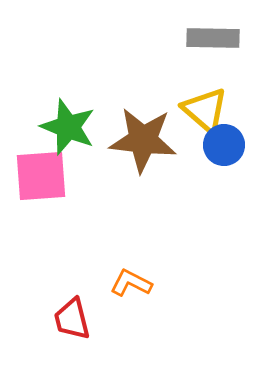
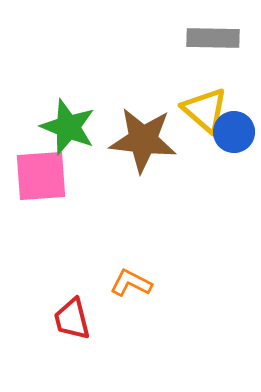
blue circle: moved 10 px right, 13 px up
